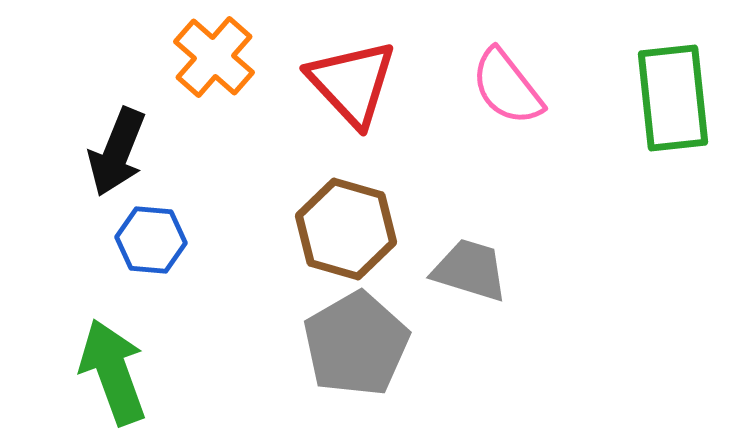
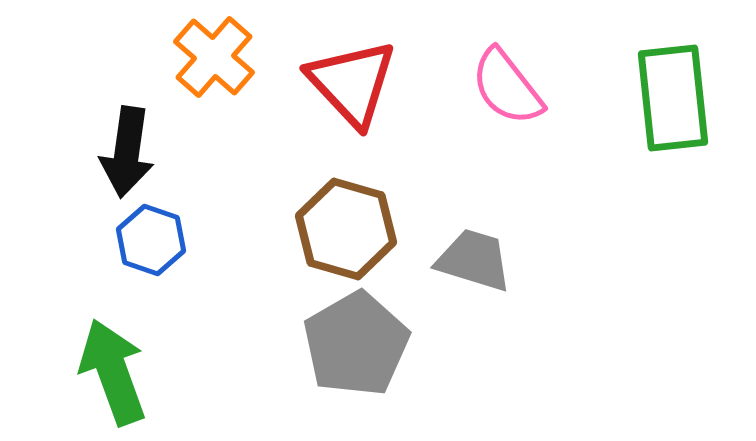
black arrow: moved 10 px right; rotated 14 degrees counterclockwise
blue hexagon: rotated 14 degrees clockwise
gray trapezoid: moved 4 px right, 10 px up
